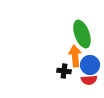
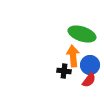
green ellipse: rotated 52 degrees counterclockwise
orange arrow: moved 2 px left
red semicircle: rotated 49 degrees counterclockwise
